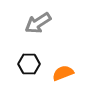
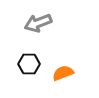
gray arrow: rotated 12 degrees clockwise
